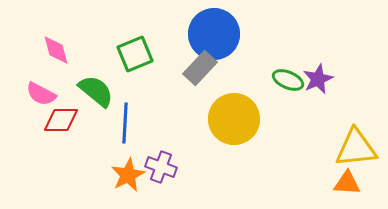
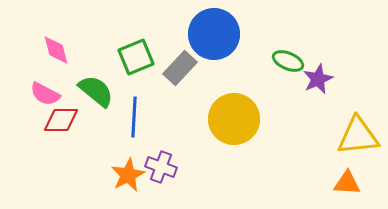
green square: moved 1 px right, 3 px down
gray rectangle: moved 20 px left
green ellipse: moved 19 px up
pink semicircle: moved 4 px right
blue line: moved 9 px right, 6 px up
yellow triangle: moved 2 px right, 12 px up
